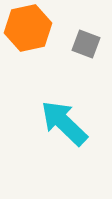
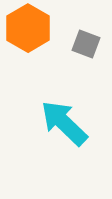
orange hexagon: rotated 18 degrees counterclockwise
